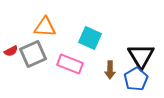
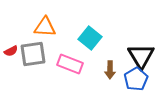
cyan square: rotated 15 degrees clockwise
gray square: rotated 16 degrees clockwise
